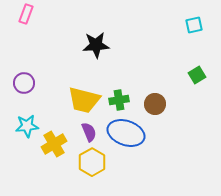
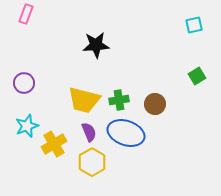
green square: moved 1 px down
cyan star: rotated 15 degrees counterclockwise
